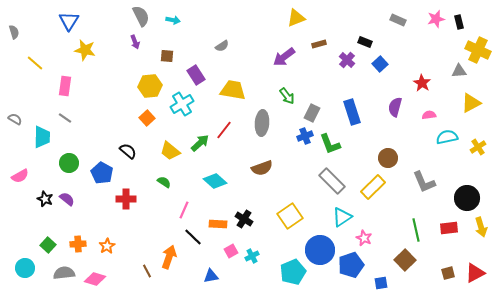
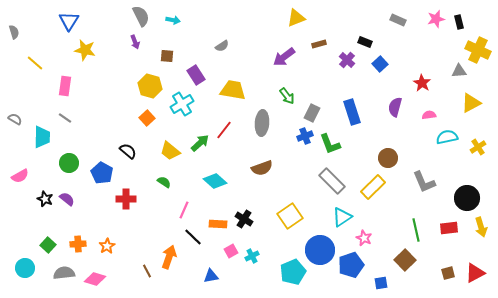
yellow hexagon at (150, 86): rotated 20 degrees clockwise
